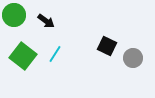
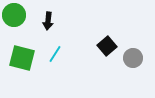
black arrow: moved 2 px right; rotated 60 degrees clockwise
black square: rotated 24 degrees clockwise
green square: moved 1 px left, 2 px down; rotated 24 degrees counterclockwise
